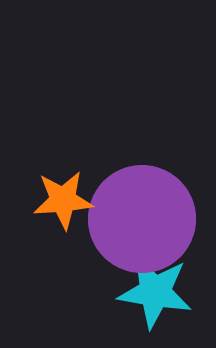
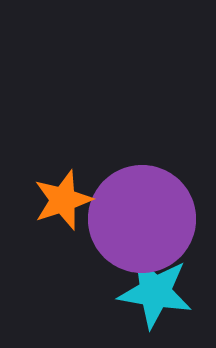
orange star: rotated 14 degrees counterclockwise
